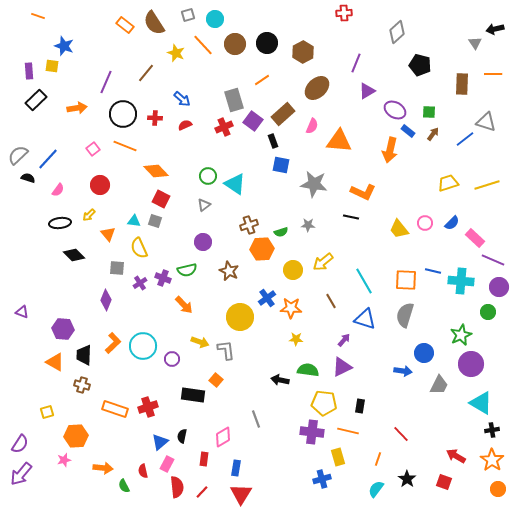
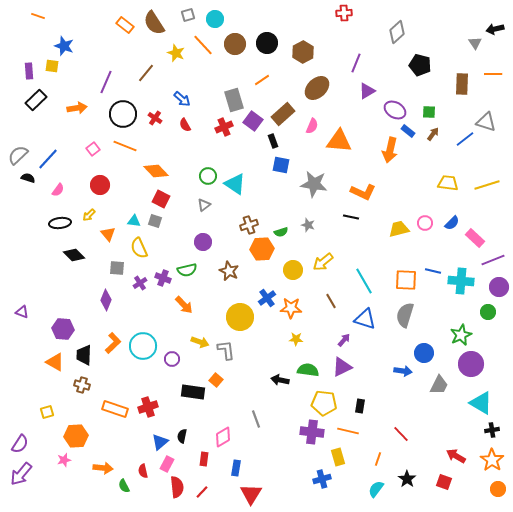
red cross at (155, 118): rotated 32 degrees clockwise
red semicircle at (185, 125): rotated 96 degrees counterclockwise
yellow trapezoid at (448, 183): rotated 25 degrees clockwise
gray star at (308, 225): rotated 16 degrees clockwise
yellow trapezoid at (399, 229): rotated 115 degrees clockwise
purple line at (493, 260): rotated 45 degrees counterclockwise
black rectangle at (193, 395): moved 3 px up
red triangle at (241, 494): moved 10 px right
